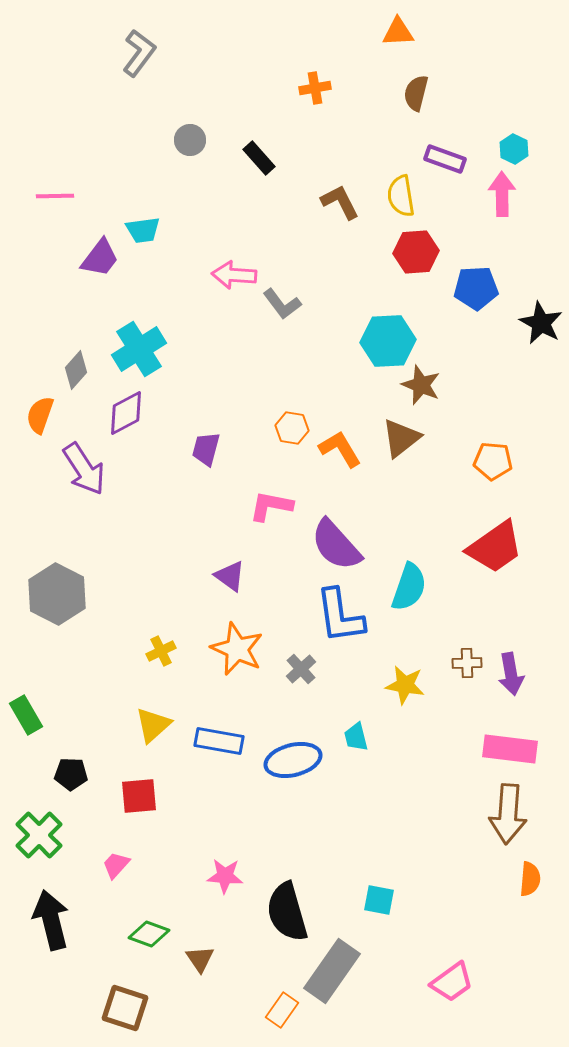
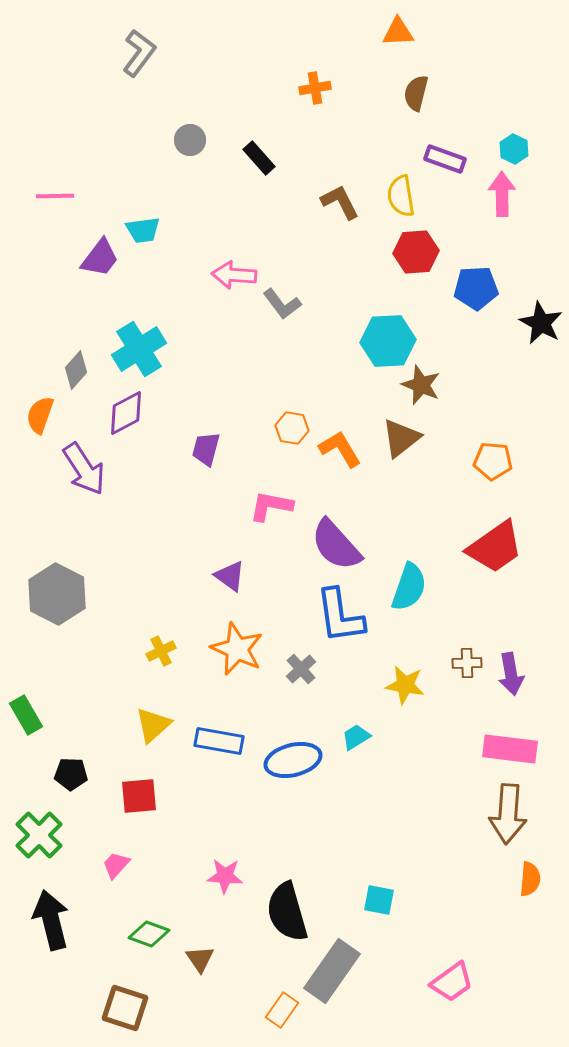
cyan trapezoid at (356, 737): rotated 72 degrees clockwise
